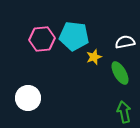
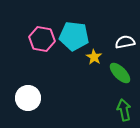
pink hexagon: rotated 15 degrees clockwise
yellow star: rotated 21 degrees counterclockwise
green ellipse: rotated 15 degrees counterclockwise
green arrow: moved 2 px up
